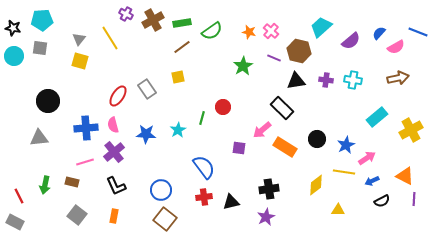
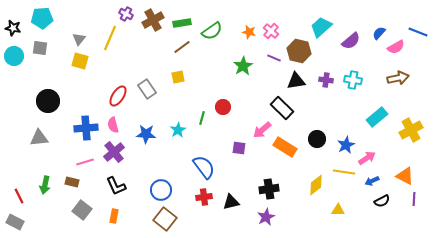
cyan pentagon at (42, 20): moved 2 px up
yellow line at (110, 38): rotated 55 degrees clockwise
gray square at (77, 215): moved 5 px right, 5 px up
